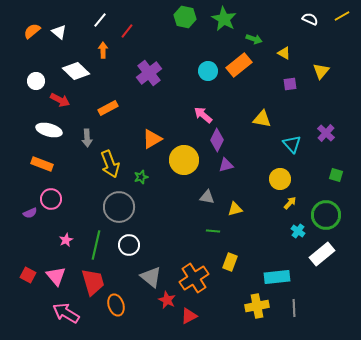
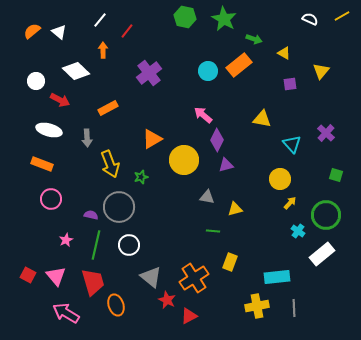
purple semicircle at (30, 213): moved 61 px right, 2 px down; rotated 144 degrees counterclockwise
